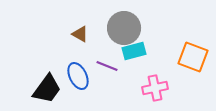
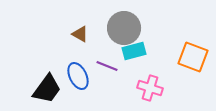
pink cross: moved 5 px left; rotated 30 degrees clockwise
